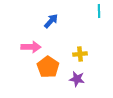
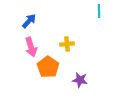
blue arrow: moved 22 px left
pink arrow: rotated 72 degrees clockwise
yellow cross: moved 13 px left, 10 px up
purple star: moved 3 px right, 1 px down
